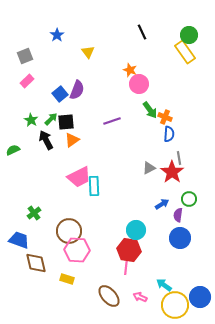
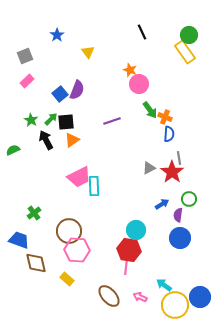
yellow rectangle at (67, 279): rotated 24 degrees clockwise
